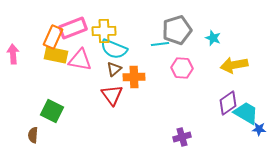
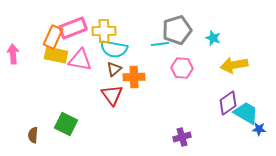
cyan semicircle: rotated 12 degrees counterclockwise
green square: moved 14 px right, 13 px down
